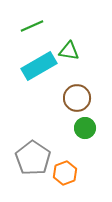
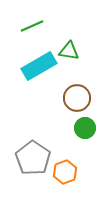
orange hexagon: moved 1 px up
